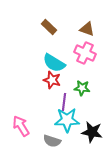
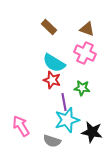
purple line: rotated 18 degrees counterclockwise
cyan star: rotated 15 degrees counterclockwise
